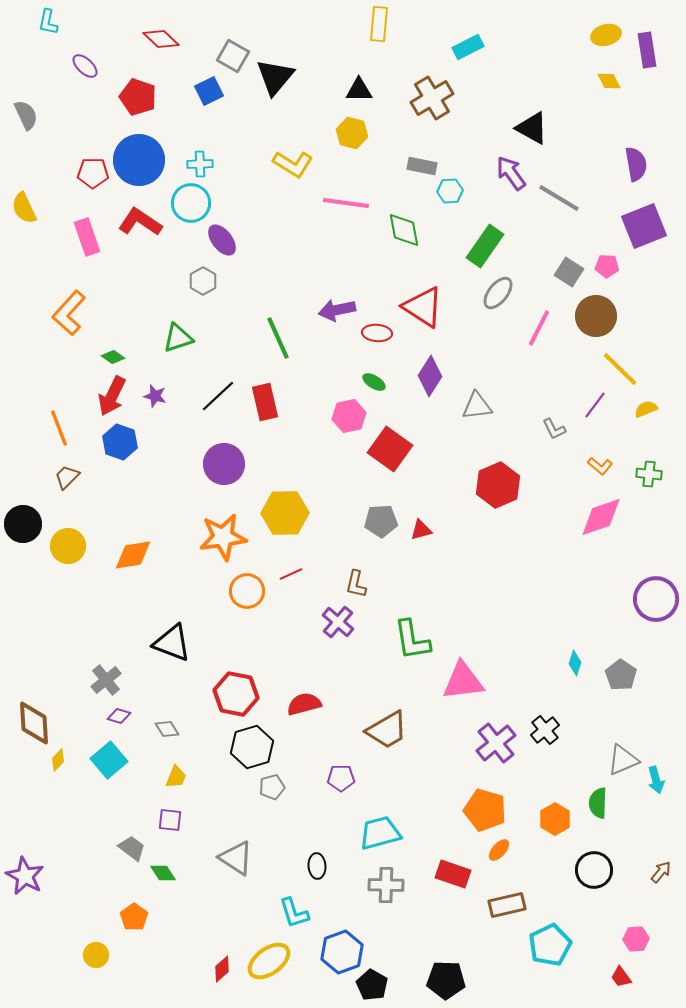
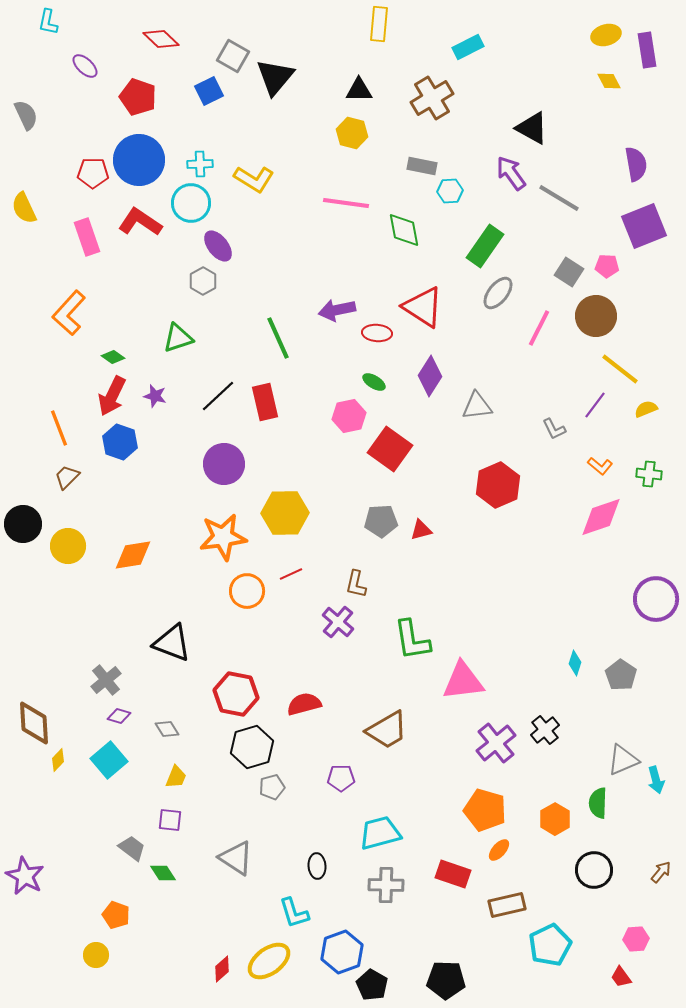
yellow L-shape at (293, 164): moved 39 px left, 15 px down
purple ellipse at (222, 240): moved 4 px left, 6 px down
yellow line at (620, 369): rotated 6 degrees counterclockwise
orange pentagon at (134, 917): moved 18 px left, 2 px up; rotated 16 degrees counterclockwise
